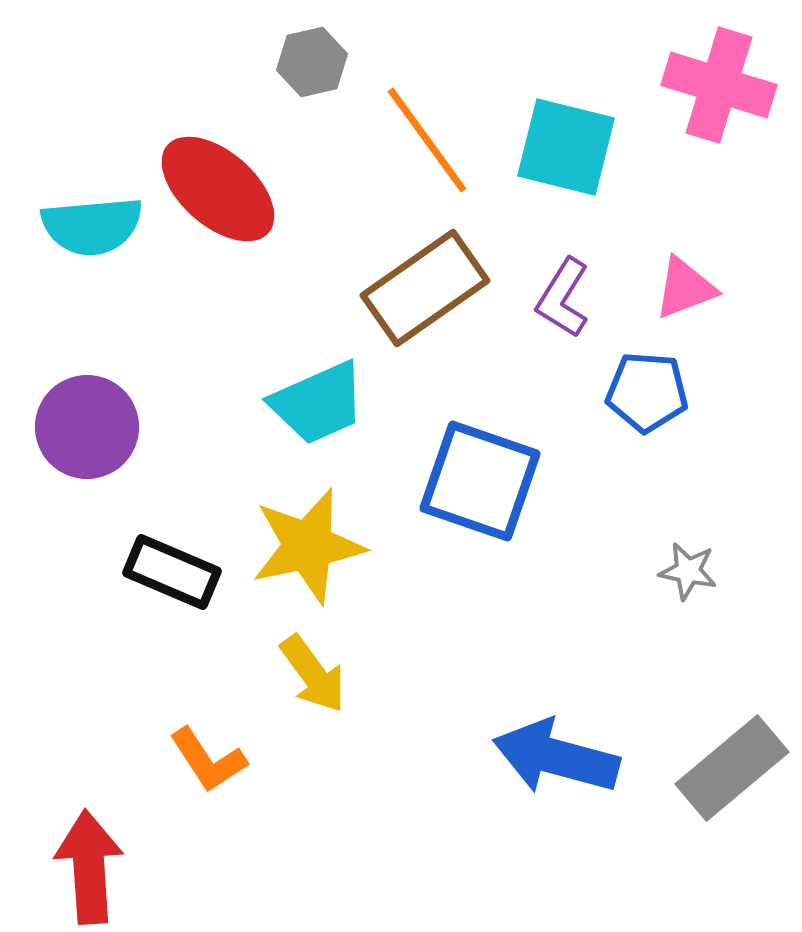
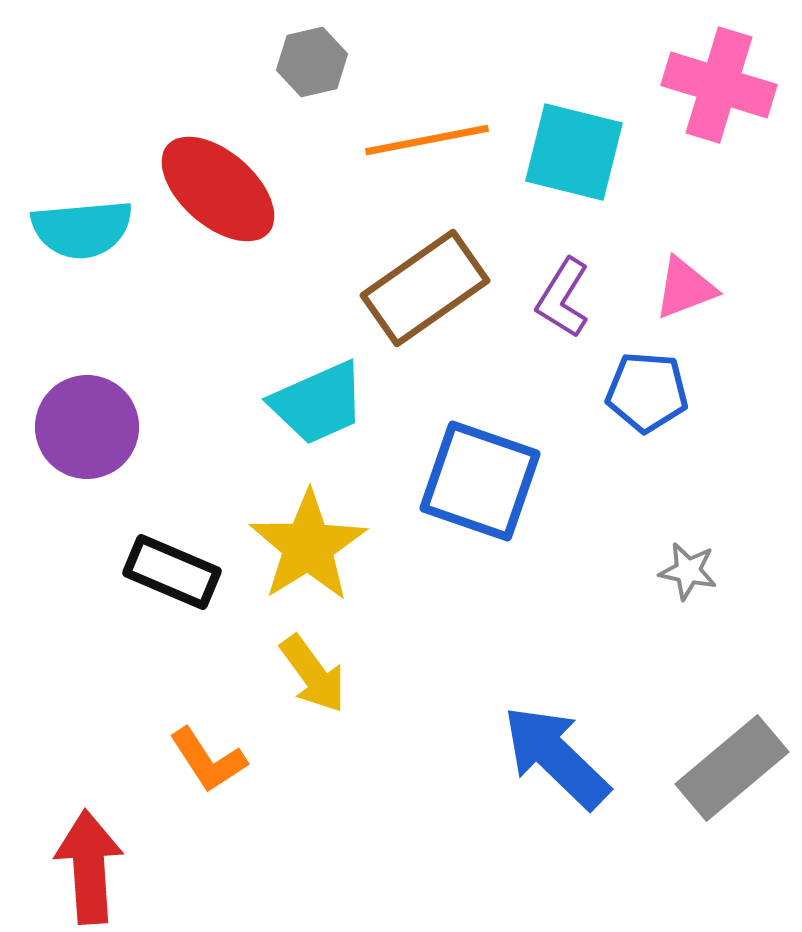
orange line: rotated 65 degrees counterclockwise
cyan square: moved 8 px right, 5 px down
cyan semicircle: moved 10 px left, 3 px down
yellow star: rotated 20 degrees counterclockwise
blue arrow: rotated 29 degrees clockwise
